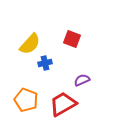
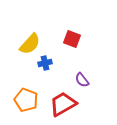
purple semicircle: rotated 105 degrees counterclockwise
